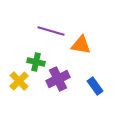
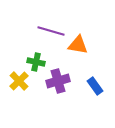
orange triangle: moved 3 px left
purple cross: moved 2 px down; rotated 10 degrees clockwise
